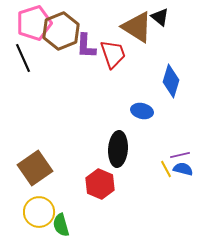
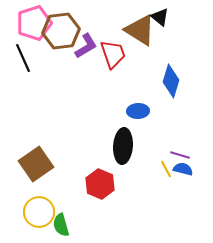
brown triangle: moved 3 px right, 3 px down
brown hexagon: rotated 15 degrees clockwise
purple L-shape: rotated 124 degrees counterclockwise
blue ellipse: moved 4 px left; rotated 15 degrees counterclockwise
black ellipse: moved 5 px right, 3 px up
purple line: rotated 30 degrees clockwise
brown square: moved 1 px right, 4 px up
